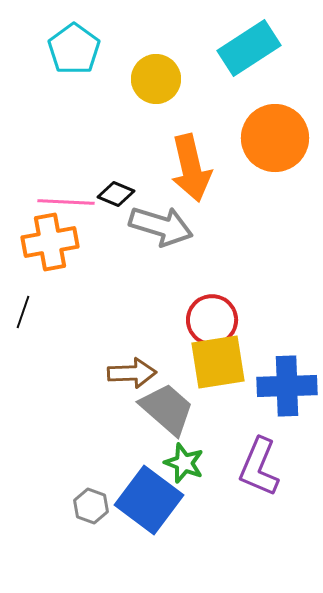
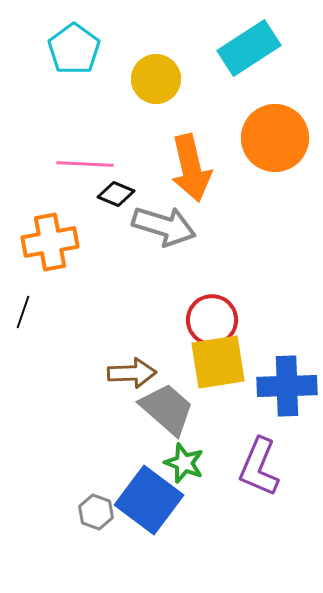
pink line: moved 19 px right, 38 px up
gray arrow: moved 3 px right
gray hexagon: moved 5 px right, 6 px down
